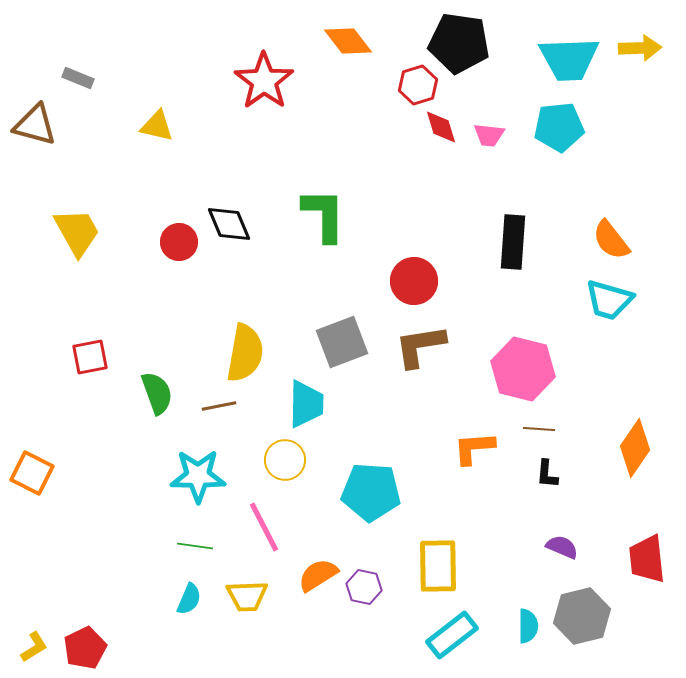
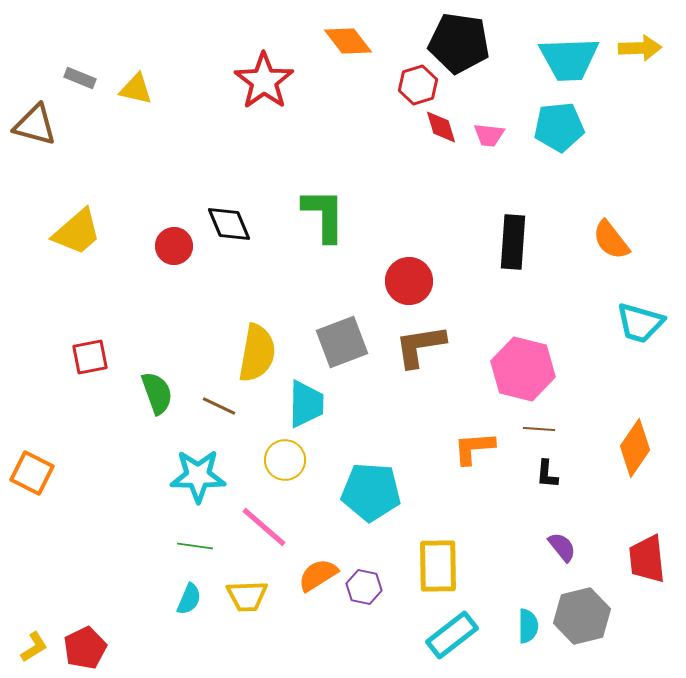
gray rectangle at (78, 78): moved 2 px right
yellow triangle at (157, 126): moved 21 px left, 37 px up
yellow trapezoid at (77, 232): rotated 78 degrees clockwise
red circle at (179, 242): moved 5 px left, 4 px down
red circle at (414, 281): moved 5 px left
cyan trapezoid at (609, 300): moved 31 px right, 23 px down
yellow semicircle at (245, 353): moved 12 px right
brown line at (219, 406): rotated 36 degrees clockwise
pink line at (264, 527): rotated 22 degrees counterclockwise
purple semicircle at (562, 547): rotated 28 degrees clockwise
